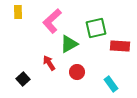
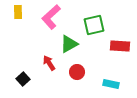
pink L-shape: moved 1 px left, 4 px up
green square: moved 2 px left, 3 px up
cyan rectangle: rotated 42 degrees counterclockwise
